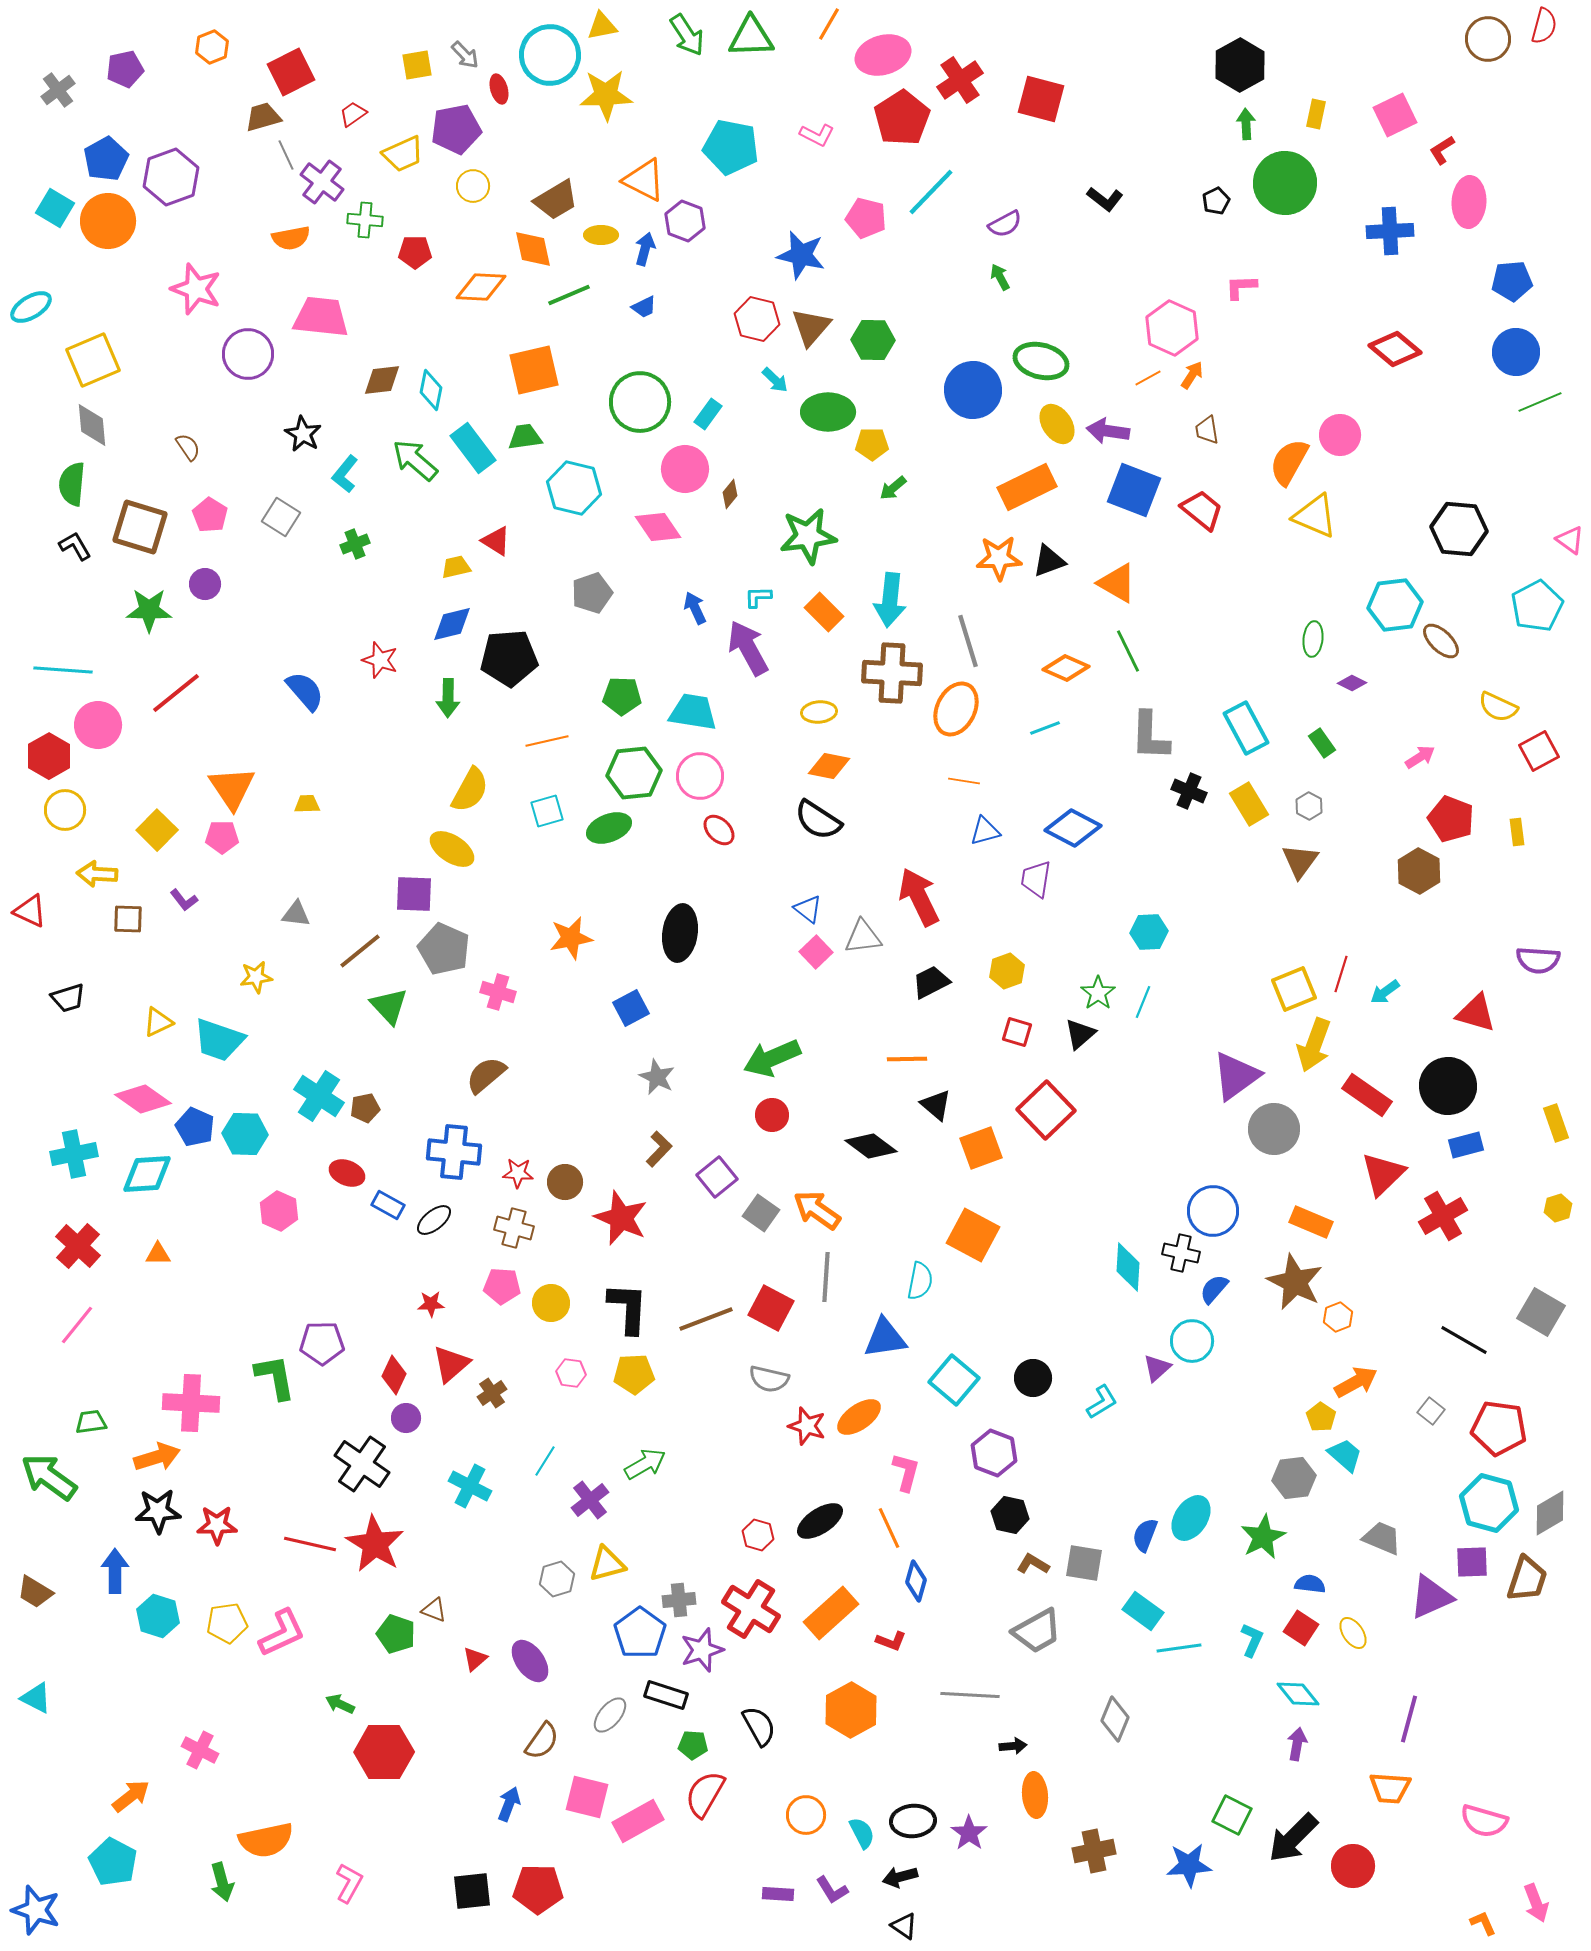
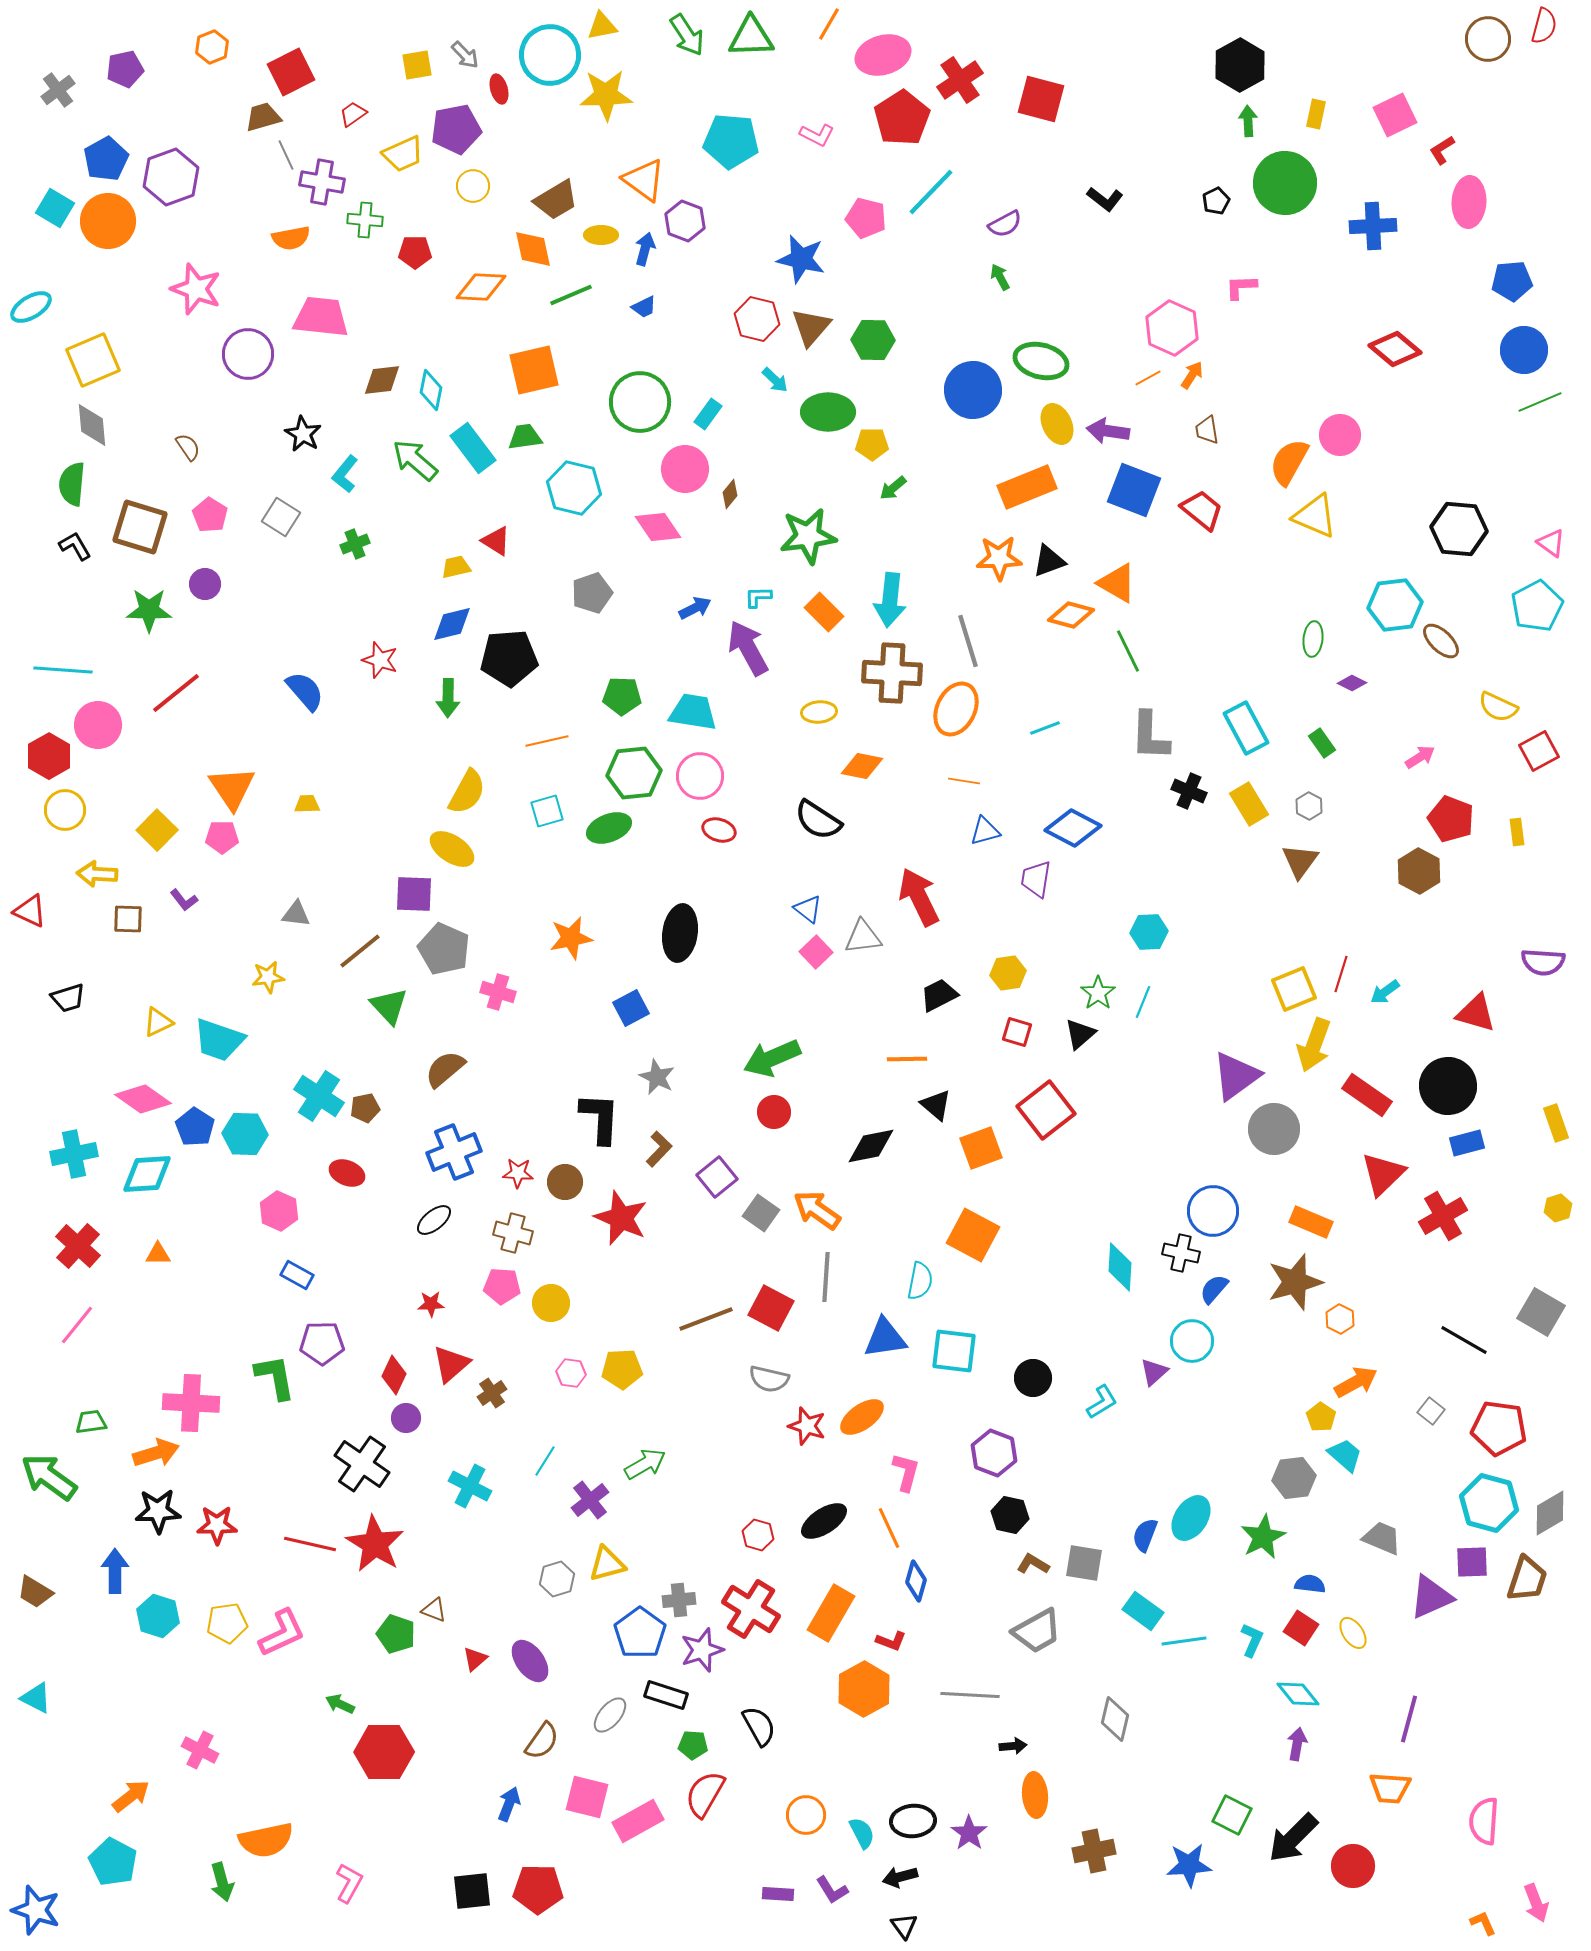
green arrow at (1246, 124): moved 2 px right, 3 px up
cyan pentagon at (731, 147): moved 6 px up; rotated 6 degrees counterclockwise
orange triangle at (644, 180): rotated 9 degrees clockwise
purple cross at (322, 182): rotated 27 degrees counterclockwise
blue cross at (1390, 231): moved 17 px left, 5 px up
blue star at (801, 255): moved 4 px down
green line at (569, 295): moved 2 px right
blue circle at (1516, 352): moved 8 px right, 2 px up
yellow ellipse at (1057, 424): rotated 9 degrees clockwise
orange rectangle at (1027, 487): rotated 4 degrees clockwise
pink triangle at (1570, 540): moved 19 px left, 3 px down
blue arrow at (695, 608): rotated 88 degrees clockwise
orange diamond at (1066, 668): moved 5 px right, 53 px up; rotated 9 degrees counterclockwise
orange diamond at (829, 766): moved 33 px right
yellow semicircle at (470, 790): moved 3 px left, 2 px down
red ellipse at (719, 830): rotated 28 degrees counterclockwise
purple semicircle at (1538, 960): moved 5 px right, 2 px down
yellow hexagon at (1007, 971): moved 1 px right, 2 px down; rotated 12 degrees clockwise
yellow star at (256, 977): moved 12 px right
black trapezoid at (931, 982): moved 8 px right, 13 px down
brown semicircle at (486, 1075): moved 41 px left, 6 px up
red square at (1046, 1110): rotated 6 degrees clockwise
red circle at (772, 1115): moved 2 px right, 3 px up
blue pentagon at (195, 1127): rotated 9 degrees clockwise
blue rectangle at (1466, 1145): moved 1 px right, 2 px up
black diamond at (871, 1146): rotated 48 degrees counterclockwise
blue cross at (454, 1152): rotated 28 degrees counterclockwise
blue rectangle at (388, 1205): moved 91 px left, 70 px down
brown cross at (514, 1228): moved 1 px left, 5 px down
cyan diamond at (1128, 1267): moved 8 px left
brown star at (1295, 1282): rotated 30 degrees clockwise
black L-shape at (628, 1308): moved 28 px left, 190 px up
orange hexagon at (1338, 1317): moved 2 px right, 2 px down; rotated 12 degrees counterclockwise
purple triangle at (1157, 1368): moved 3 px left, 4 px down
yellow pentagon at (634, 1374): moved 12 px left, 5 px up
cyan square at (954, 1380): moved 29 px up; rotated 33 degrees counterclockwise
orange ellipse at (859, 1417): moved 3 px right
orange arrow at (157, 1457): moved 1 px left, 4 px up
black ellipse at (820, 1521): moved 4 px right
orange rectangle at (831, 1613): rotated 18 degrees counterclockwise
cyan line at (1179, 1648): moved 5 px right, 7 px up
orange hexagon at (851, 1710): moved 13 px right, 21 px up
gray diamond at (1115, 1719): rotated 9 degrees counterclockwise
pink semicircle at (1484, 1821): rotated 78 degrees clockwise
black triangle at (904, 1926): rotated 20 degrees clockwise
